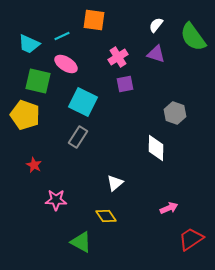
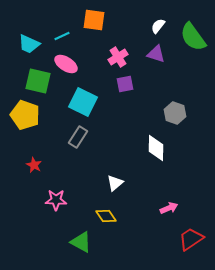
white semicircle: moved 2 px right, 1 px down
